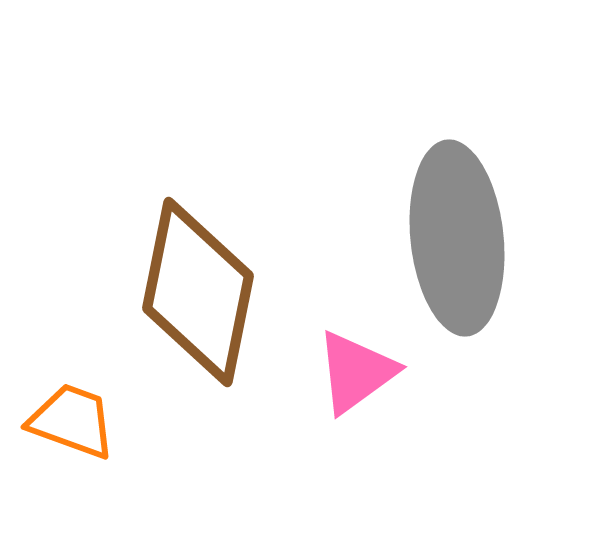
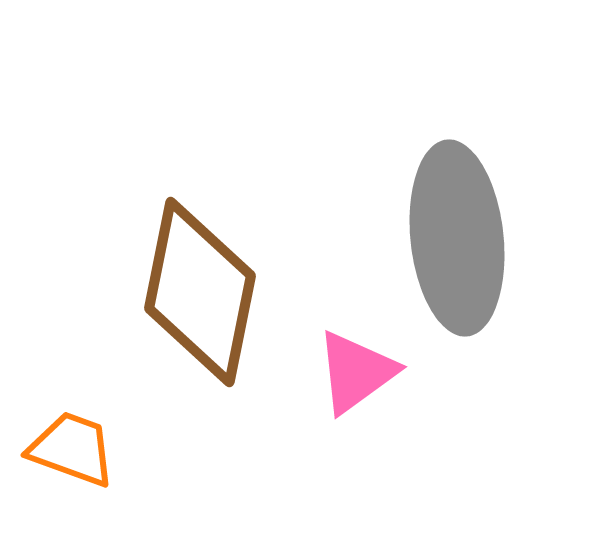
brown diamond: moved 2 px right
orange trapezoid: moved 28 px down
